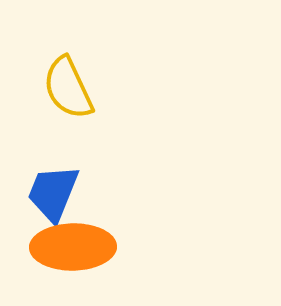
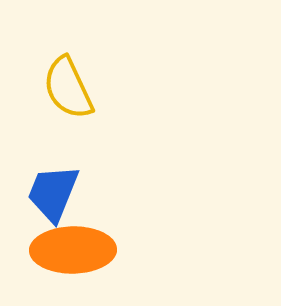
orange ellipse: moved 3 px down
